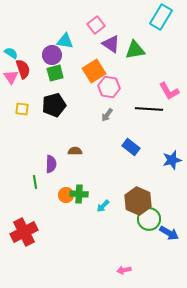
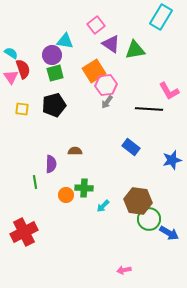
pink hexagon: moved 3 px left, 2 px up; rotated 15 degrees counterclockwise
gray arrow: moved 13 px up
green cross: moved 5 px right, 6 px up
brown hexagon: rotated 16 degrees counterclockwise
